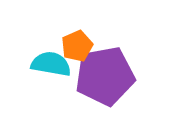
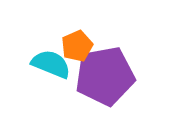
cyan semicircle: rotated 12 degrees clockwise
